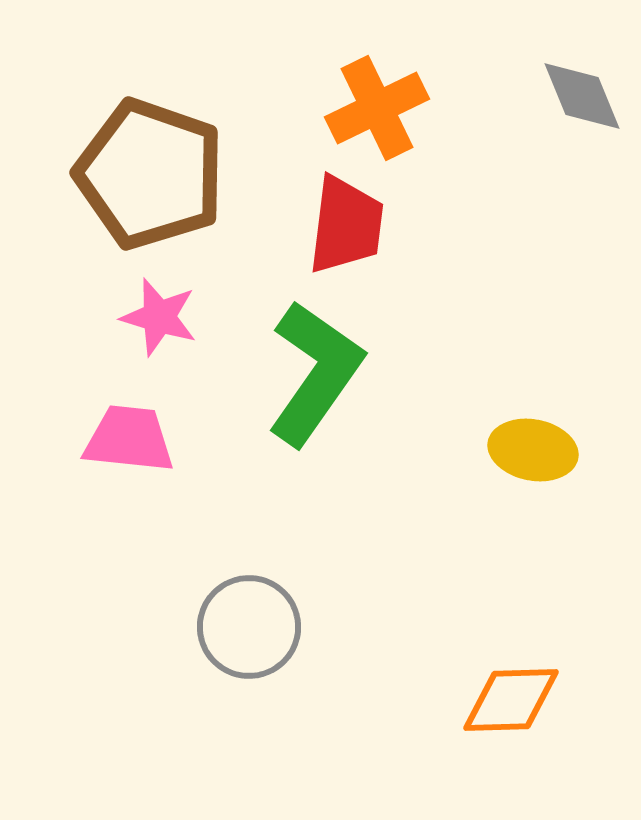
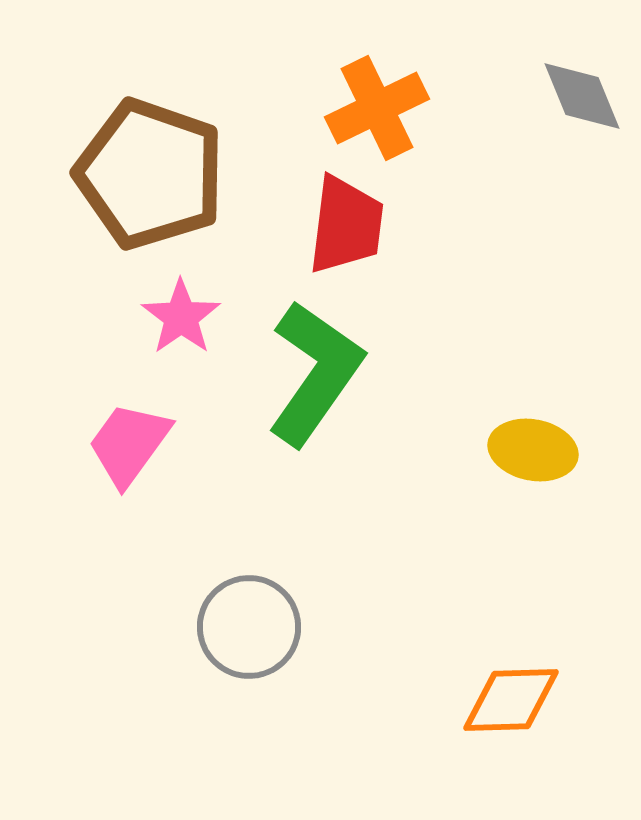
pink star: moved 22 px right; rotated 20 degrees clockwise
pink trapezoid: moved 5 px down; rotated 60 degrees counterclockwise
